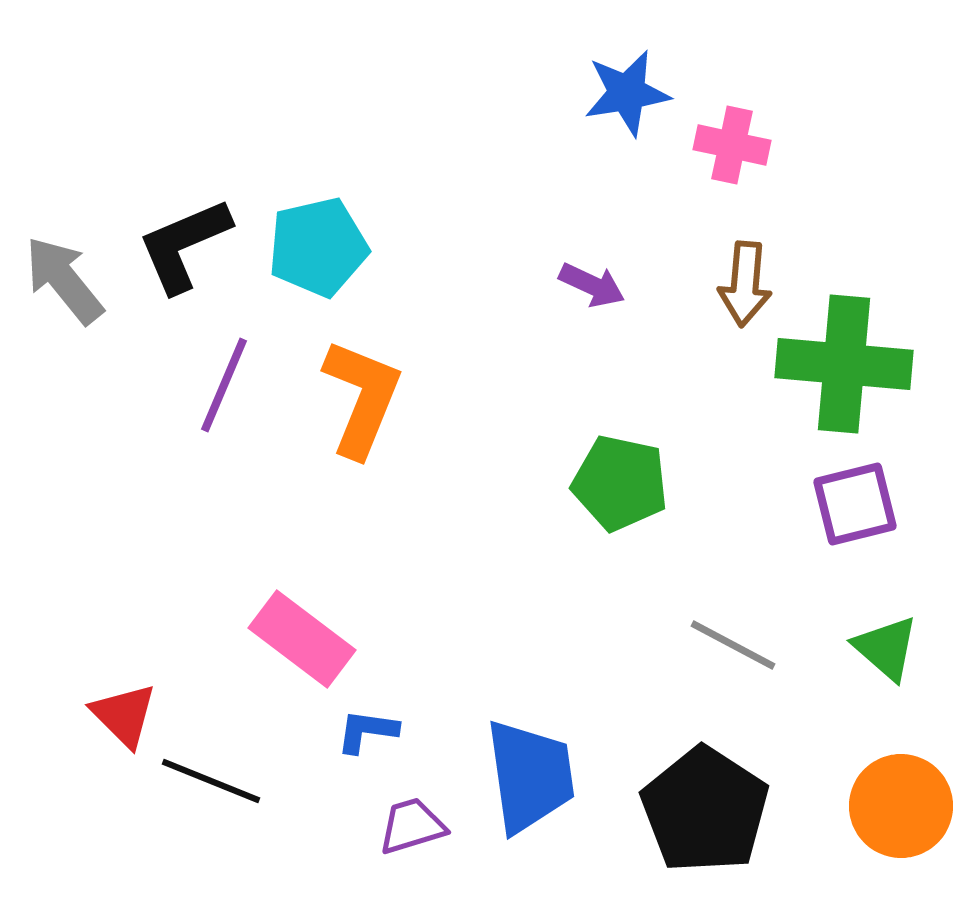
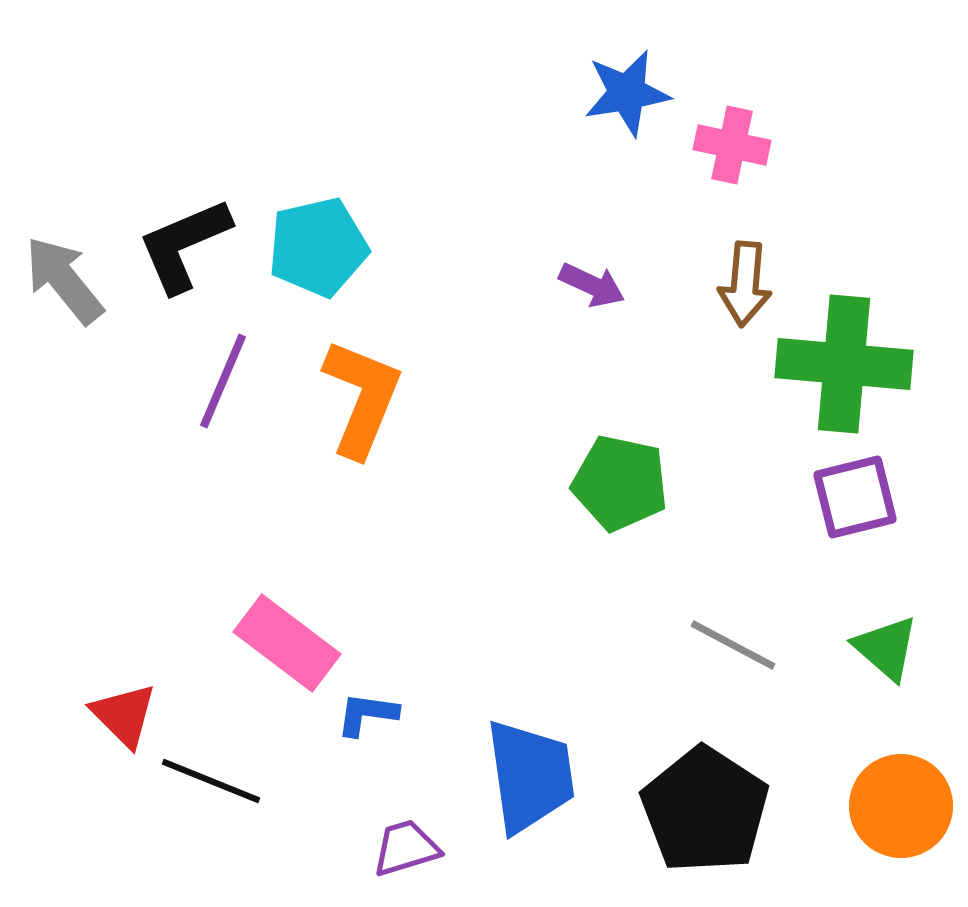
purple line: moved 1 px left, 4 px up
purple square: moved 7 px up
pink rectangle: moved 15 px left, 4 px down
blue L-shape: moved 17 px up
purple trapezoid: moved 6 px left, 22 px down
